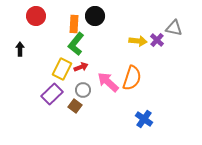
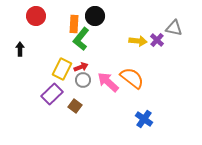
green L-shape: moved 5 px right, 5 px up
orange semicircle: rotated 70 degrees counterclockwise
gray circle: moved 10 px up
